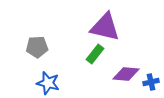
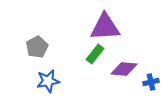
purple triangle: rotated 16 degrees counterclockwise
gray pentagon: rotated 25 degrees counterclockwise
purple diamond: moved 2 px left, 5 px up
blue star: moved 2 px up; rotated 25 degrees counterclockwise
